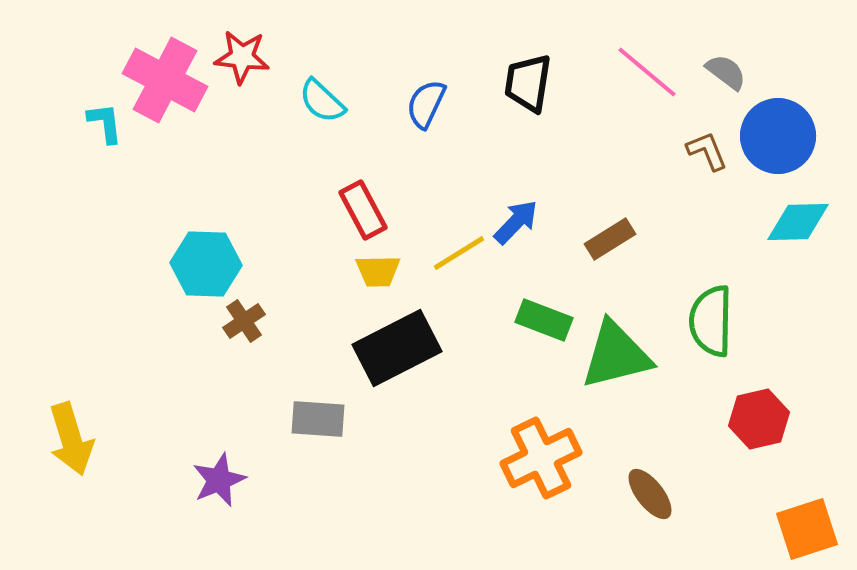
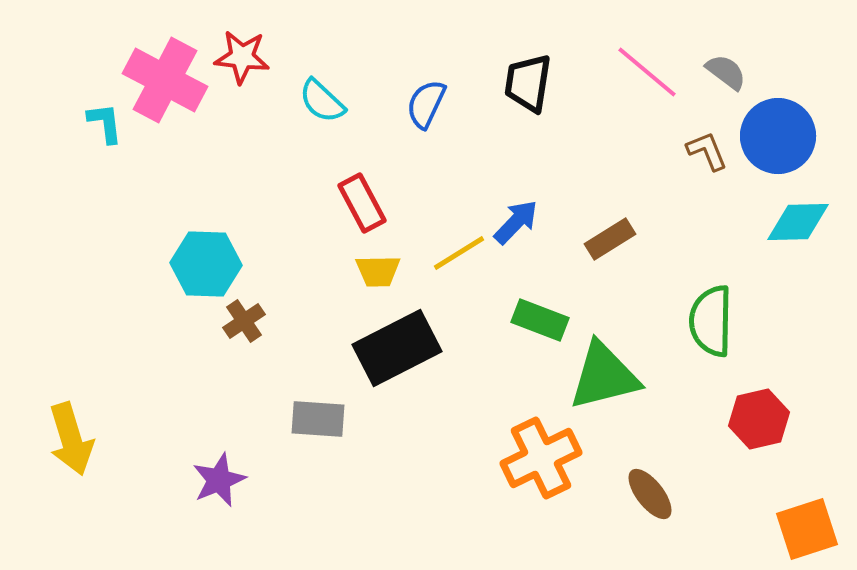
red rectangle: moved 1 px left, 7 px up
green rectangle: moved 4 px left
green triangle: moved 12 px left, 21 px down
